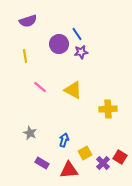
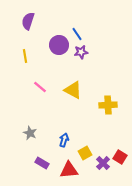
purple semicircle: rotated 126 degrees clockwise
purple circle: moved 1 px down
yellow cross: moved 4 px up
